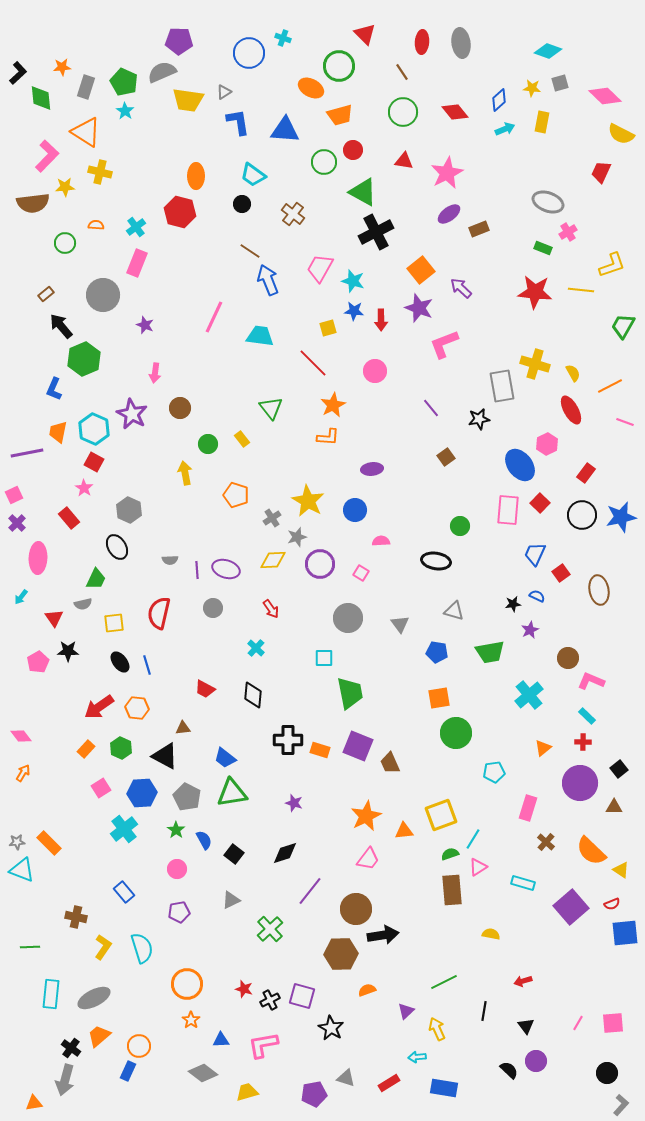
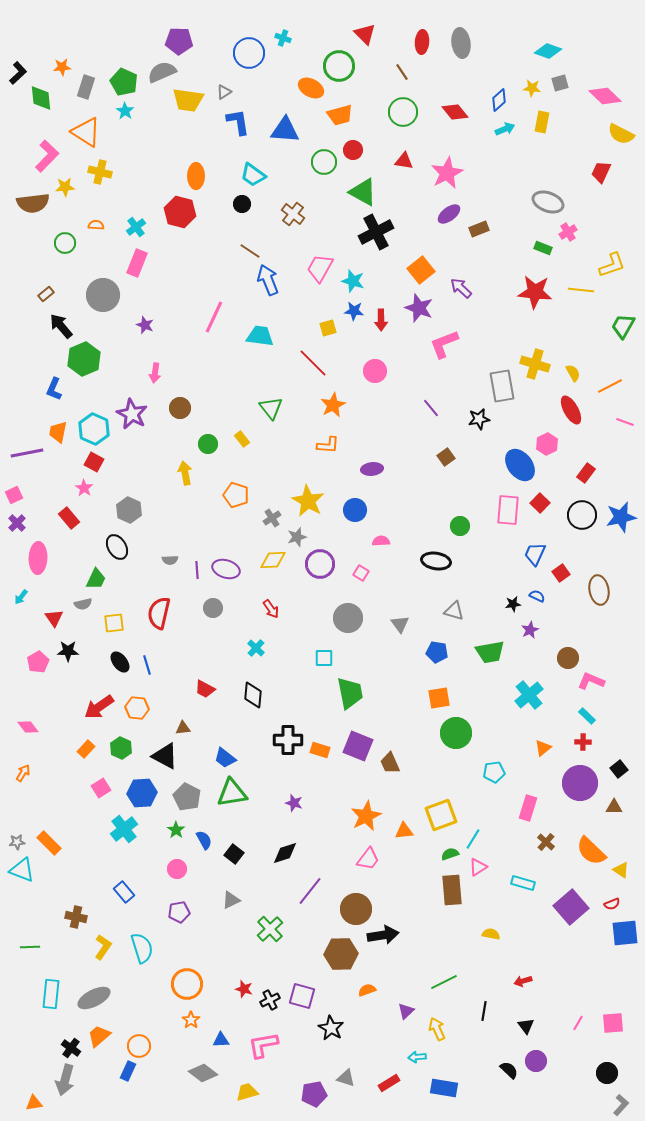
orange L-shape at (328, 437): moved 8 px down
pink diamond at (21, 736): moved 7 px right, 9 px up
